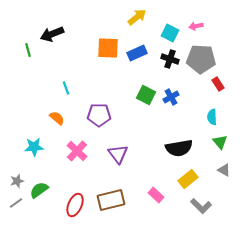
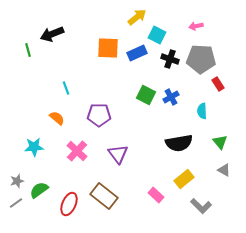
cyan square: moved 13 px left, 2 px down
cyan semicircle: moved 10 px left, 6 px up
black semicircle: moved 5 px up
yellow rectangle: moved 4 px left
brown rectangle: moved 7 px left, 4 px up; rotated 52 degrees clockwise
red ellipse: moved 6 px left, 1 px up
